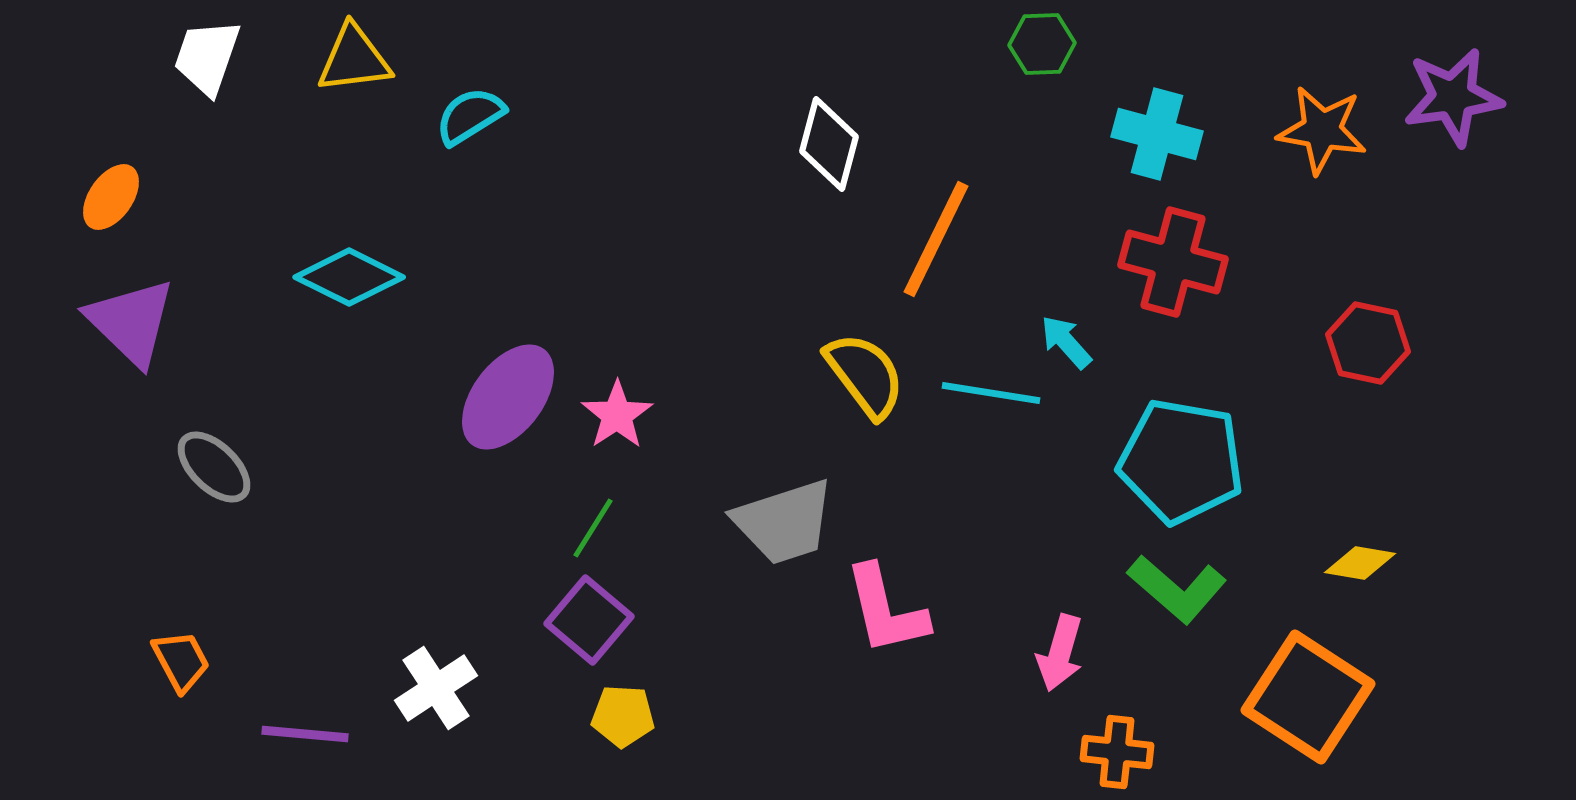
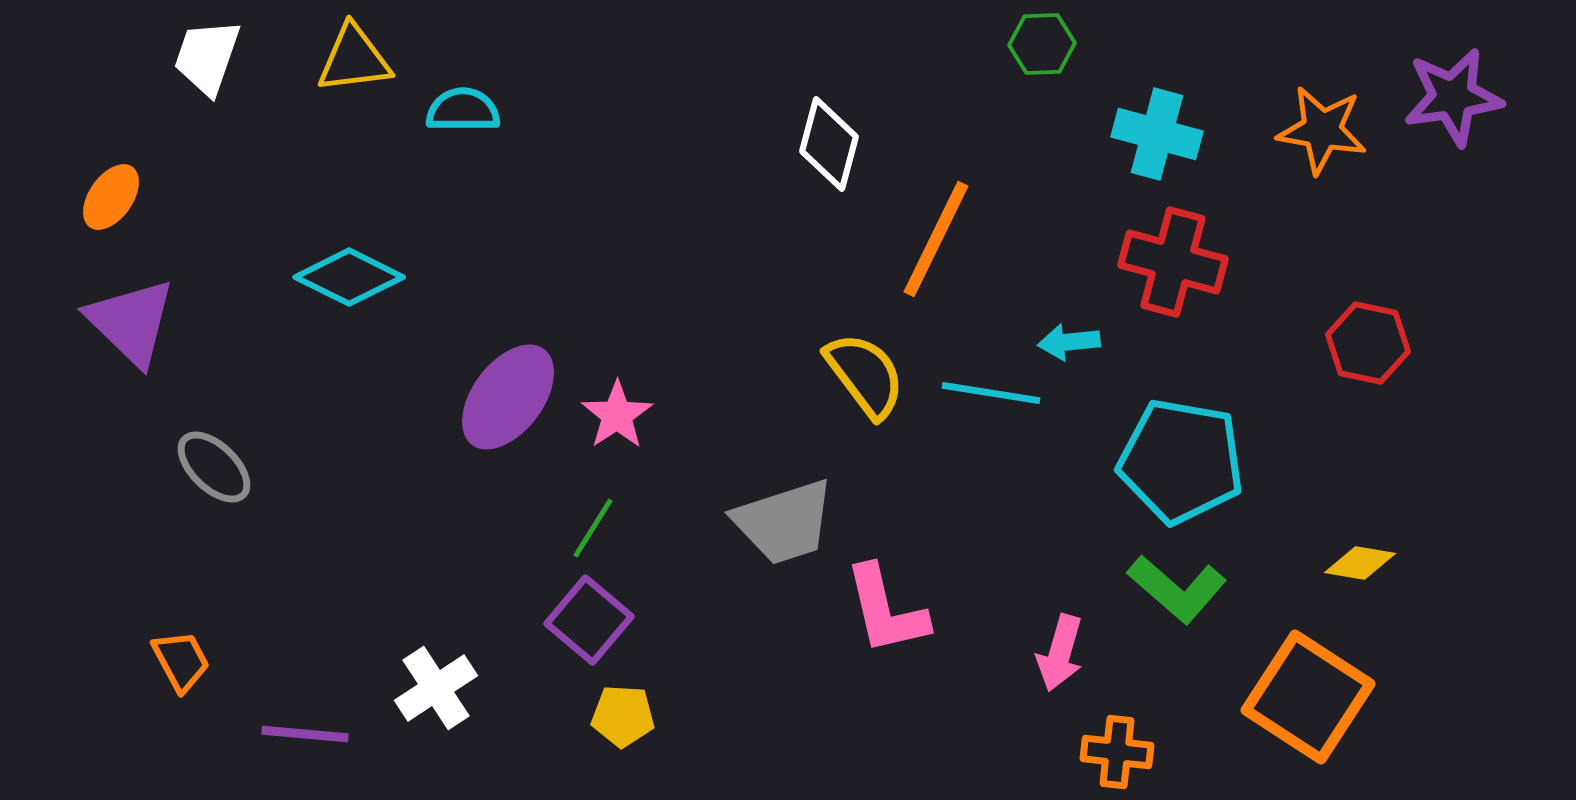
cyan semicircle: moved 7 px left, 6 px up; rotated 32 degrees clockwise
cyan arrow: moved 3 px right; rotated 54 degrees counterclockwise
